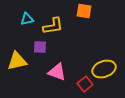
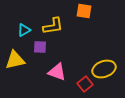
cyan triangle: moved 3 px left, 11 px down; rotated 16 degrees counterclockwise
yellow triangle: moved 2 px left, 1 px up
